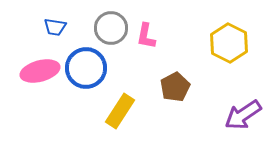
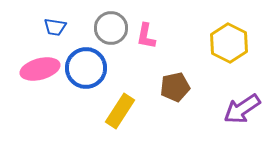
pink ellipse: moved 2 px up
brown pentagon: rotated 16 degrees clockwise
purple arrow: moved 1 px left, 6 px up
